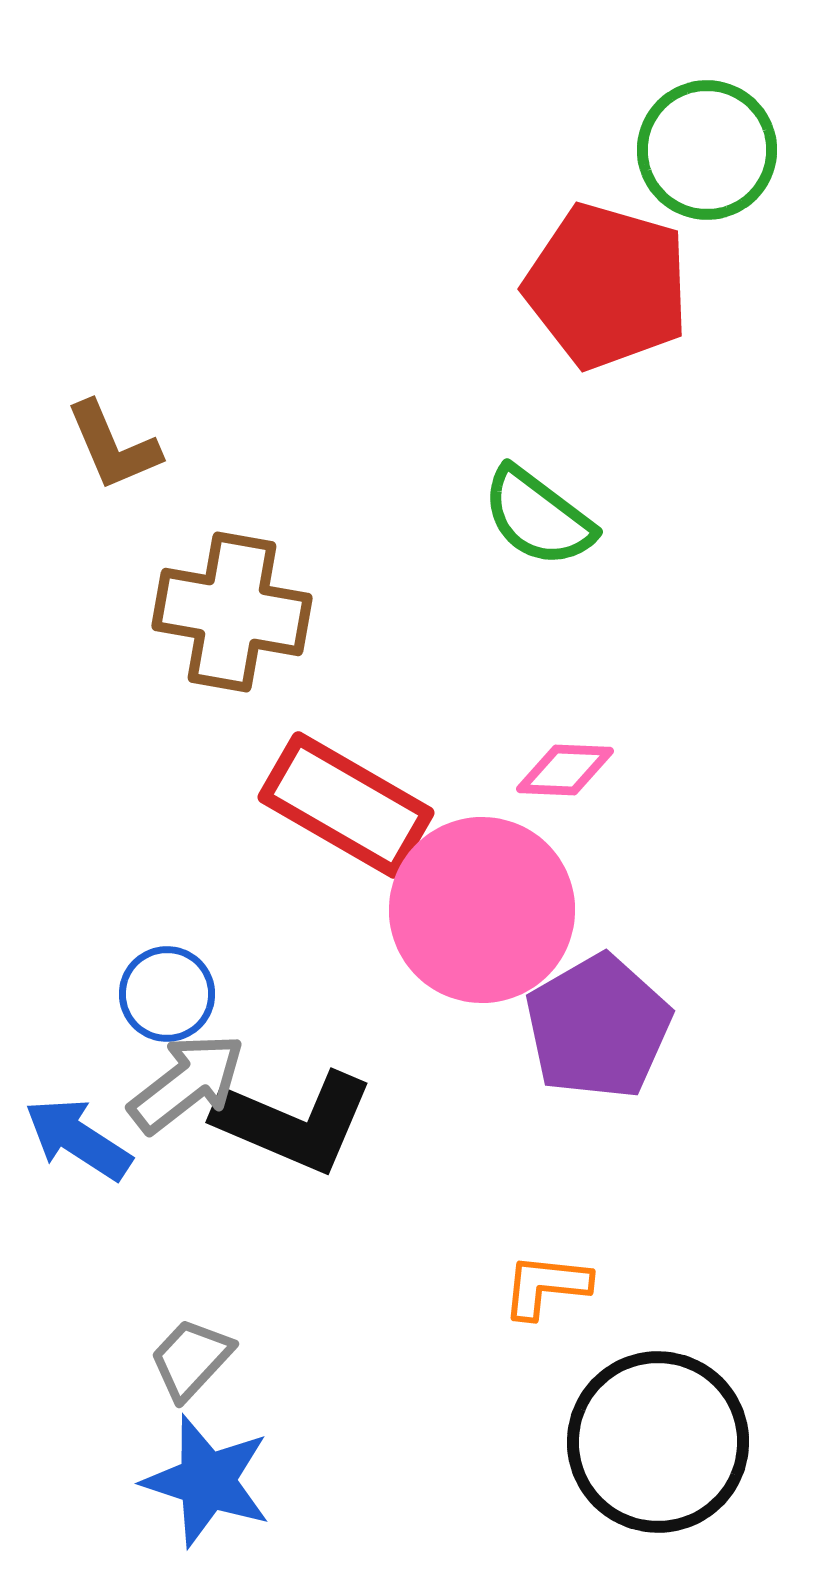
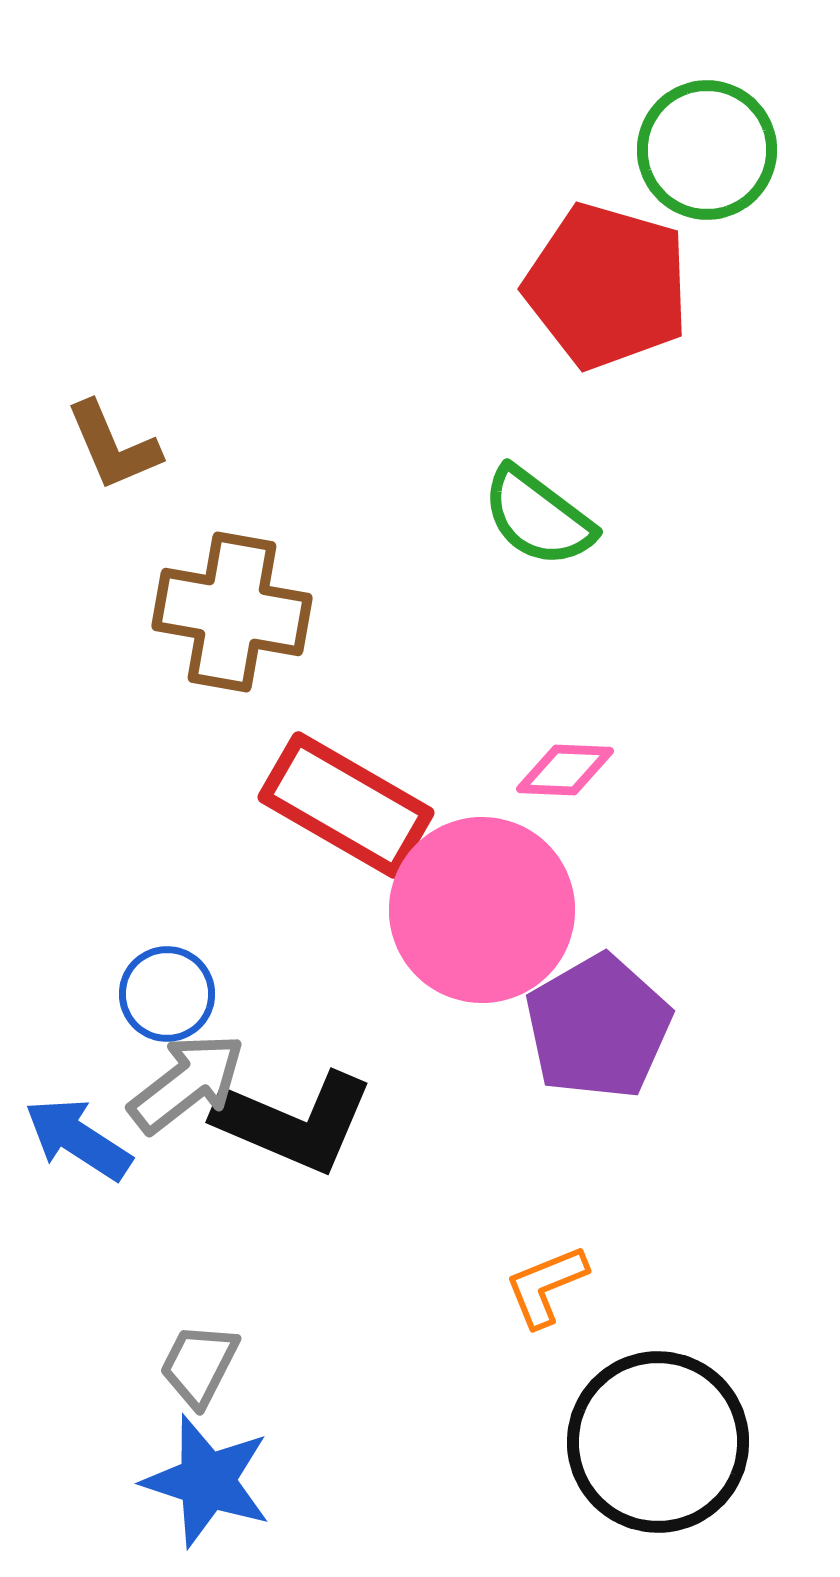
orange L-shape: rotated 28 degrees counterclockwise
gray trapezoid: moved 8 px right, 6 px down; rotated 16 degrees counterclockwise
